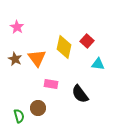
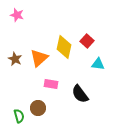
pink star: moved 12 px up; rotated 16 degrees counterclockwise
orange triangle: moved 2 px right; rotated 24 degrees clockwise
